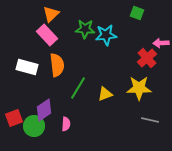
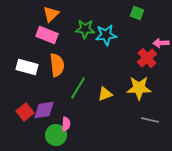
pink rectangle: rotated 25 degrees counterclockwise
purple diamond: rotated 25 degrees clockwise
red square: moved 11 px right, 6 px up; rotated 18 degrees counterclockwise
green circle: moved 22 px right, 9 px down
